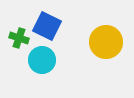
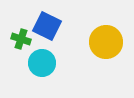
green cross: moved 2 px right, 1 px down
cyan circle: moved 3 px down
